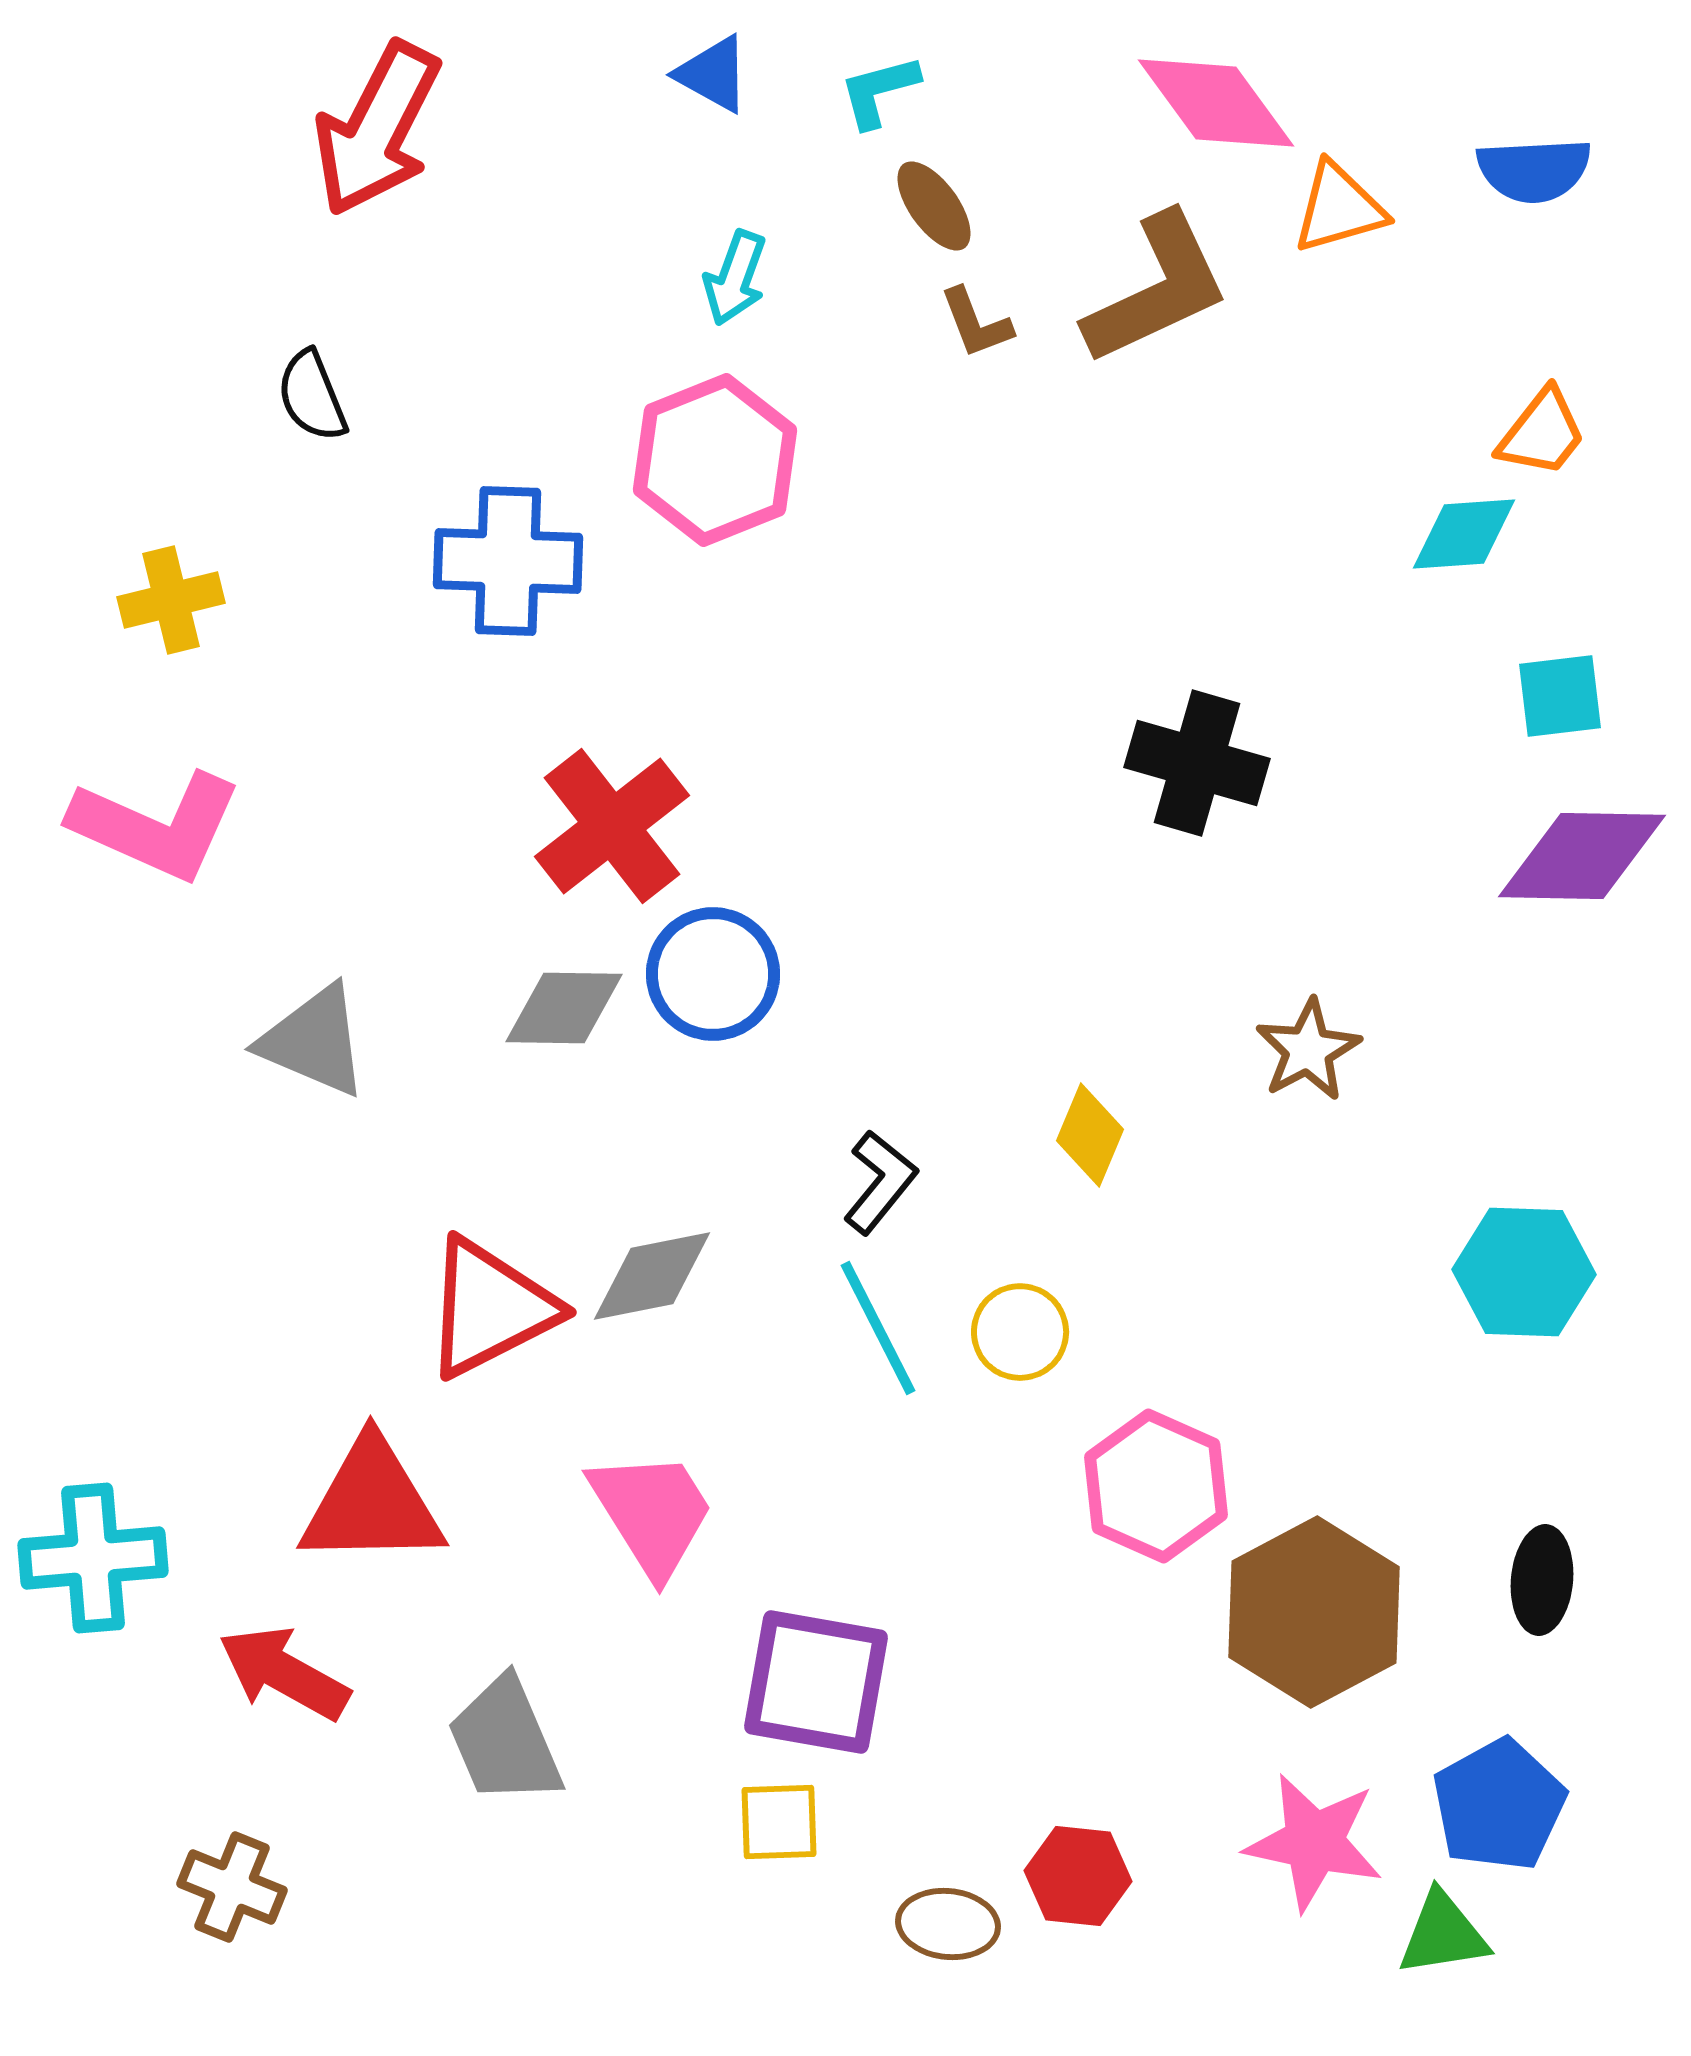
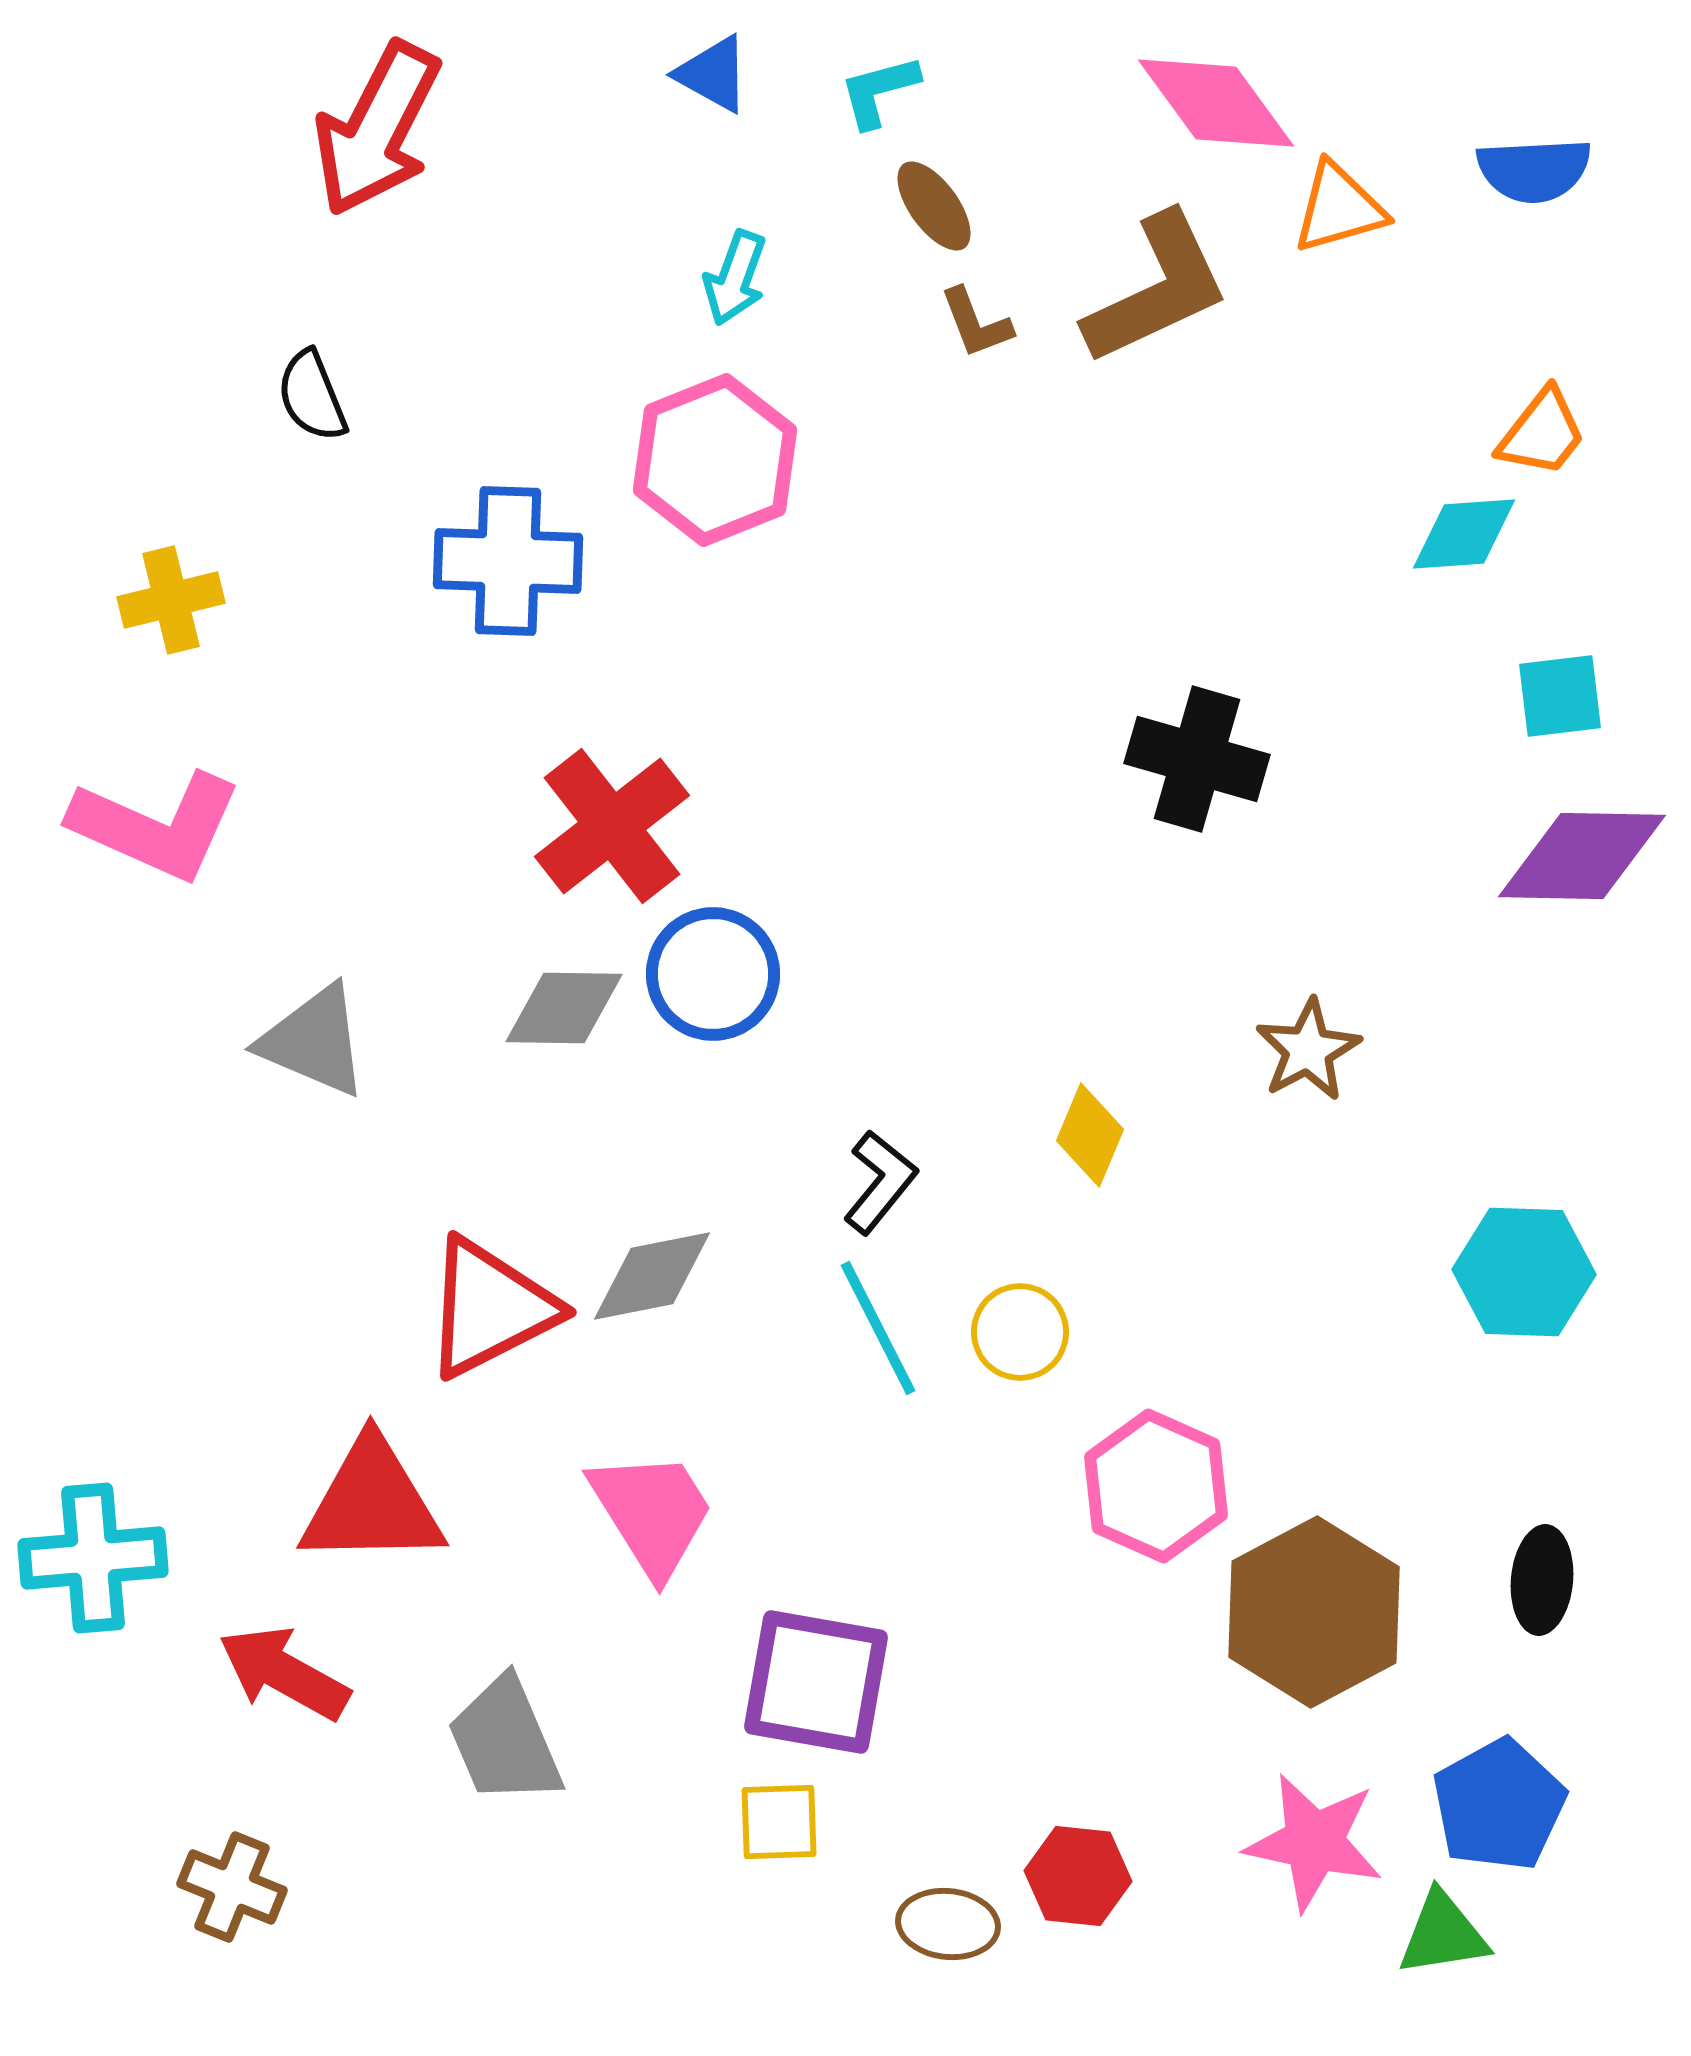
black cross at (1197, 763): moved 4 px up
